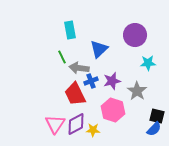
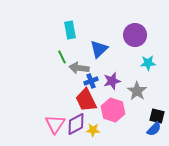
red trapezoid: moved 11 px right, 6 px down
